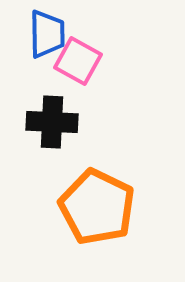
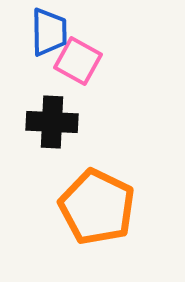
blue trapezoid: moved 2 px right, 2 px up
